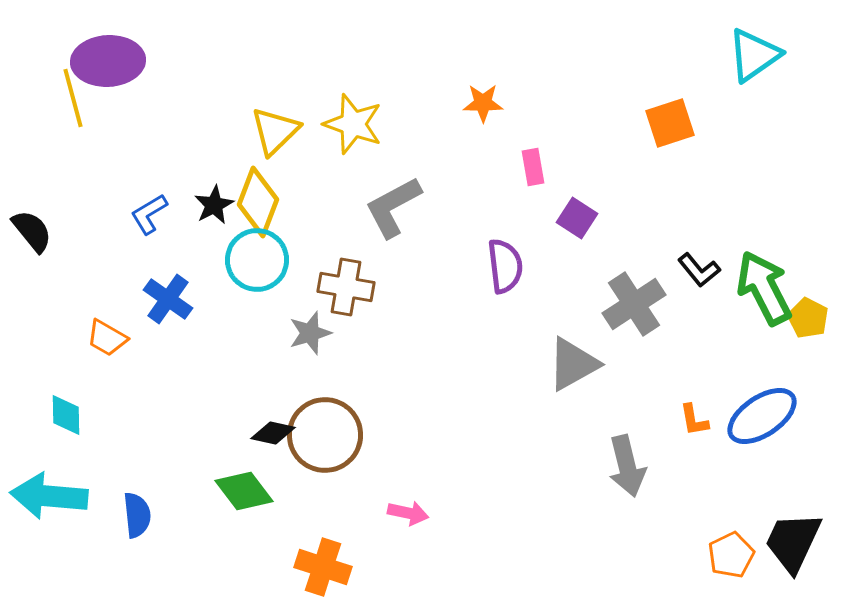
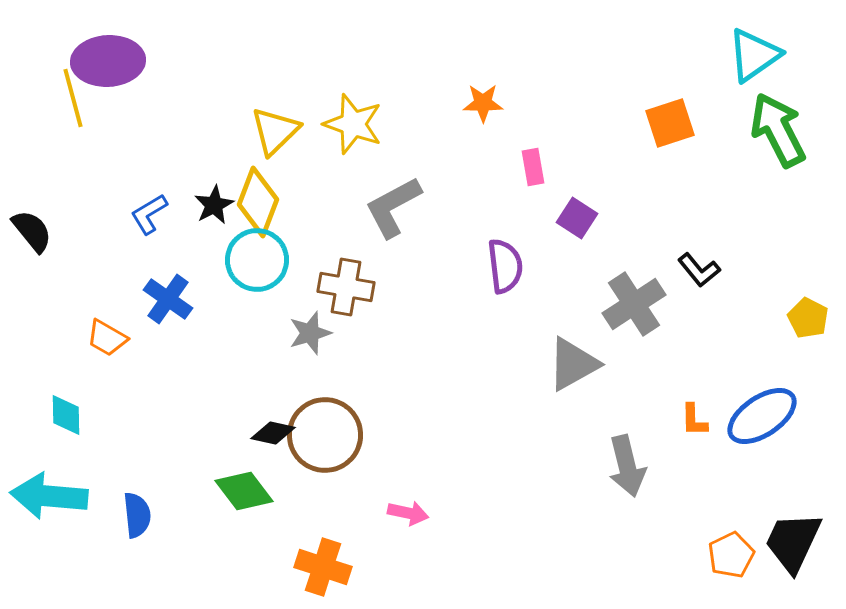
green arrow: moved 14 px right, 158 px up
orange L-shape: rotated 9 degrees clockwise
